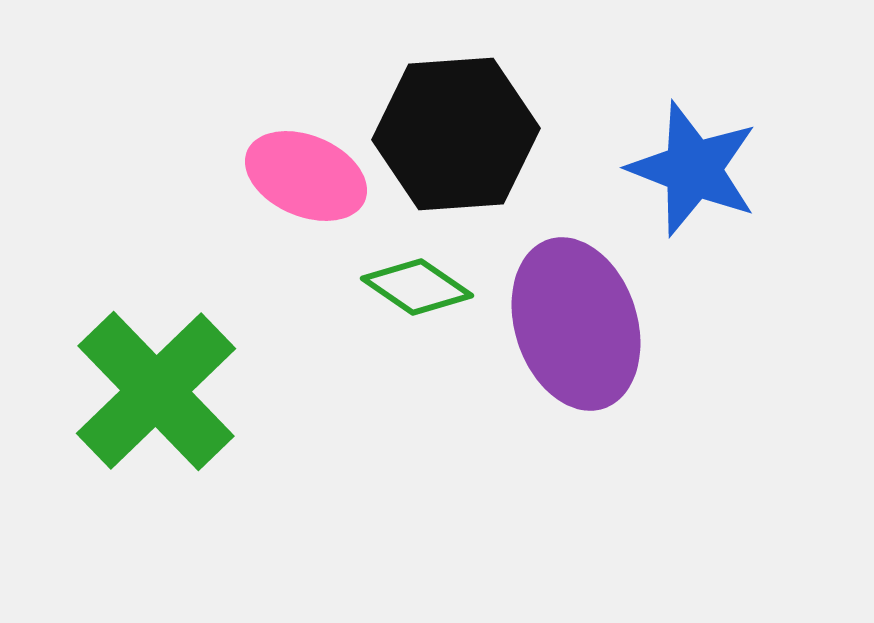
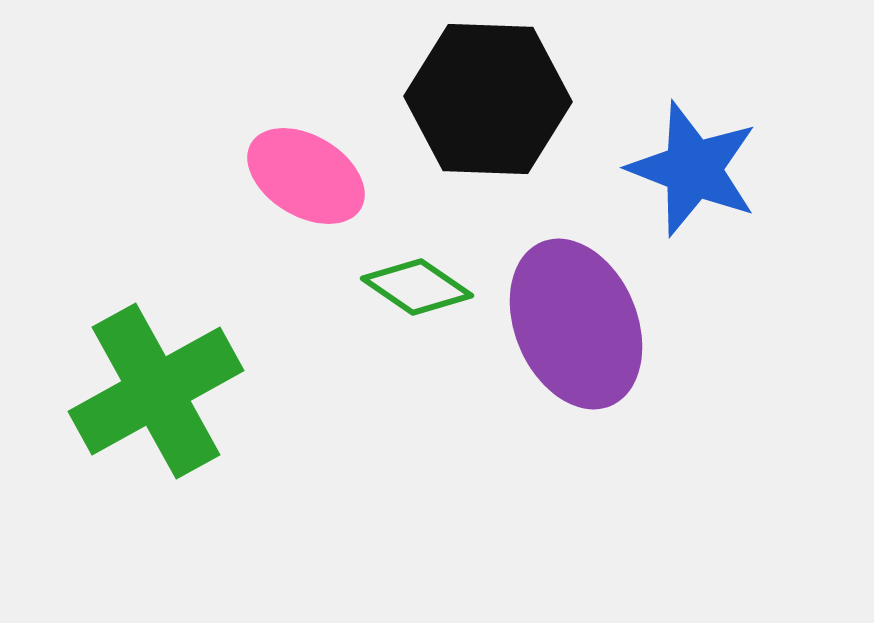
black hexagon: moved 32 px right, 35 px up; rotated 6 degrees clockwise
pink ellipse: rotated 8 degrees clockwise
purple ellipse: rotated 5 degrees counterclockwise
green cross: rotated 15 degrees clockwise
